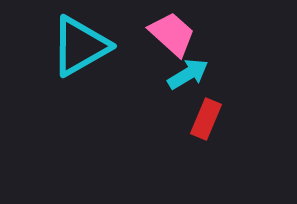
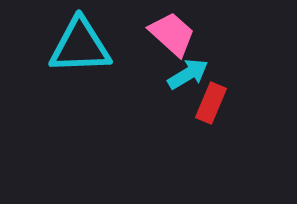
cyan triangle: rotated 28 degrees clockwise
red rectangle: moved 5 px right, 16 px up
